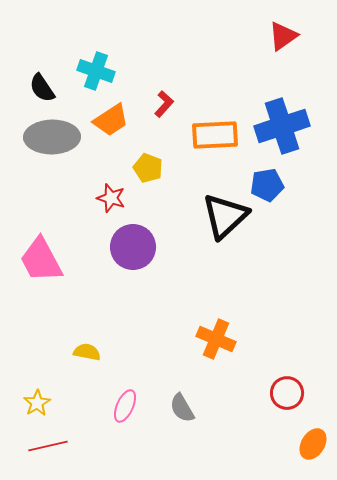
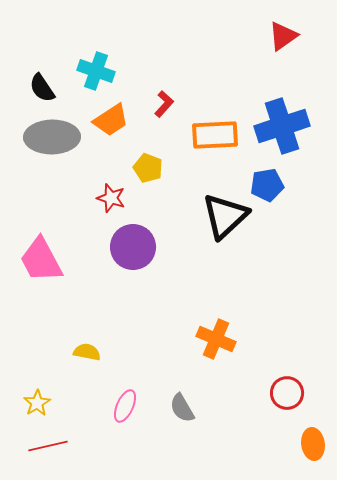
orange ellipse: rotated 40 degrees counterclockwise
